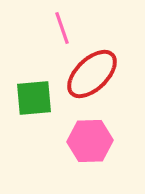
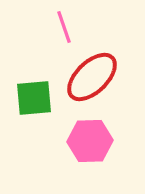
pink line: moved 2 px right, 1 px up
red ellipse: moved 3 px down
